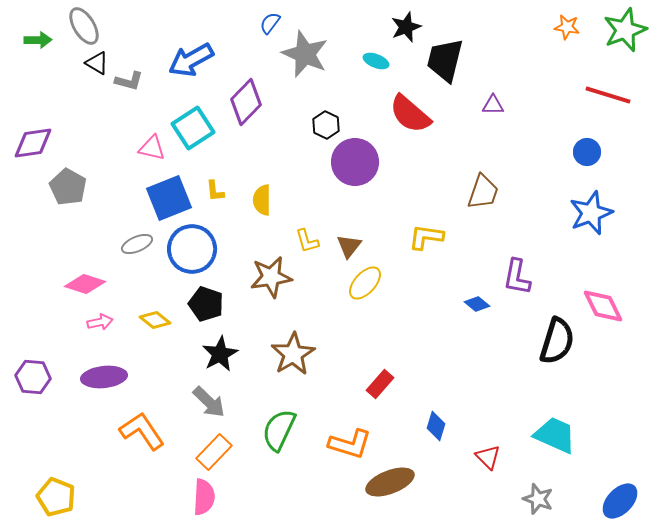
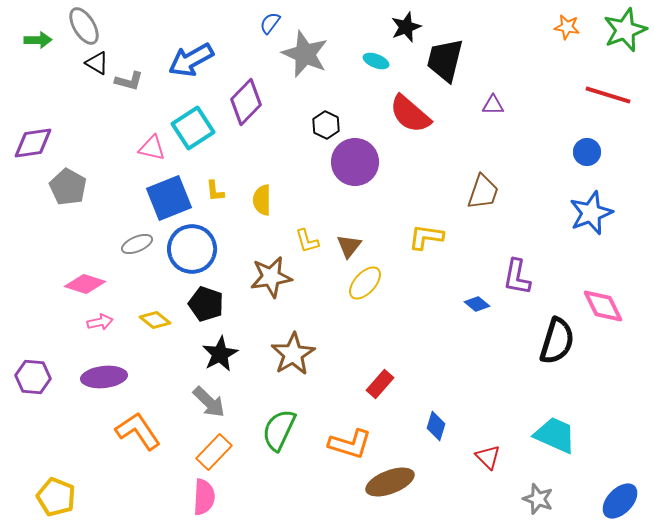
orange L-shape at (142, 431): moved 4 px left
